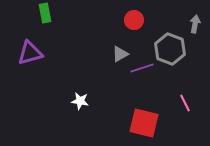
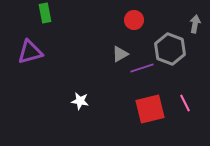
purple triangle: moved 1 px up
red square: moved 6 px right, 14 px up; rotated 28 degrees counterclockwise
